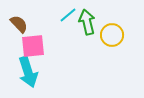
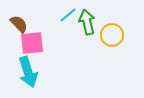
pink square: moved 1 px left, 3 px up
